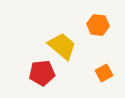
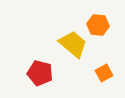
yellow trapezoid: moved 11 px right, 2 px up
red pentagon: moved 2 px left; rotated 20 degrees clockwise
